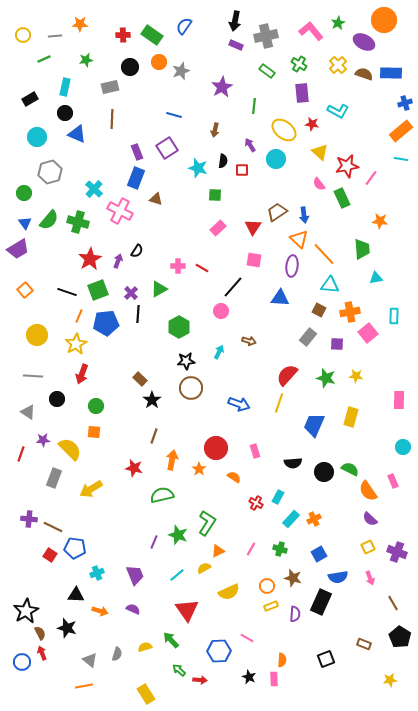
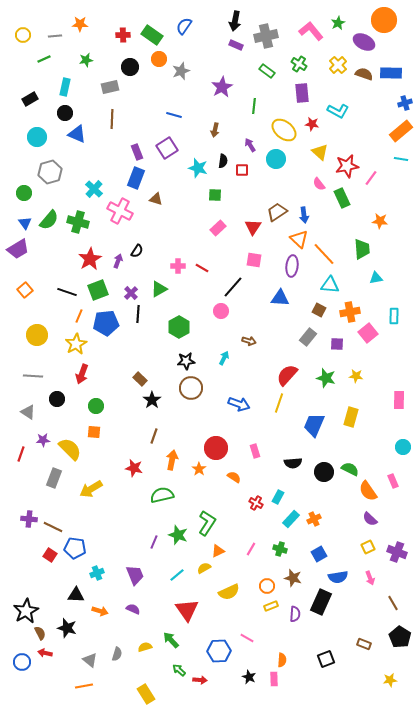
orange circle at (159, 62): moved 3 px up
cyan arrow at (219, 352): moved 5 px right, 6 px down
red arrow at (42, 653): moved 3 px right; rotated 56 degrees counterclockwise
